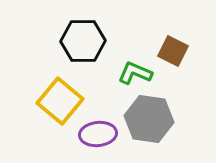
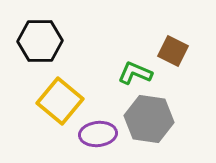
black hexagon: moved 43 px left
